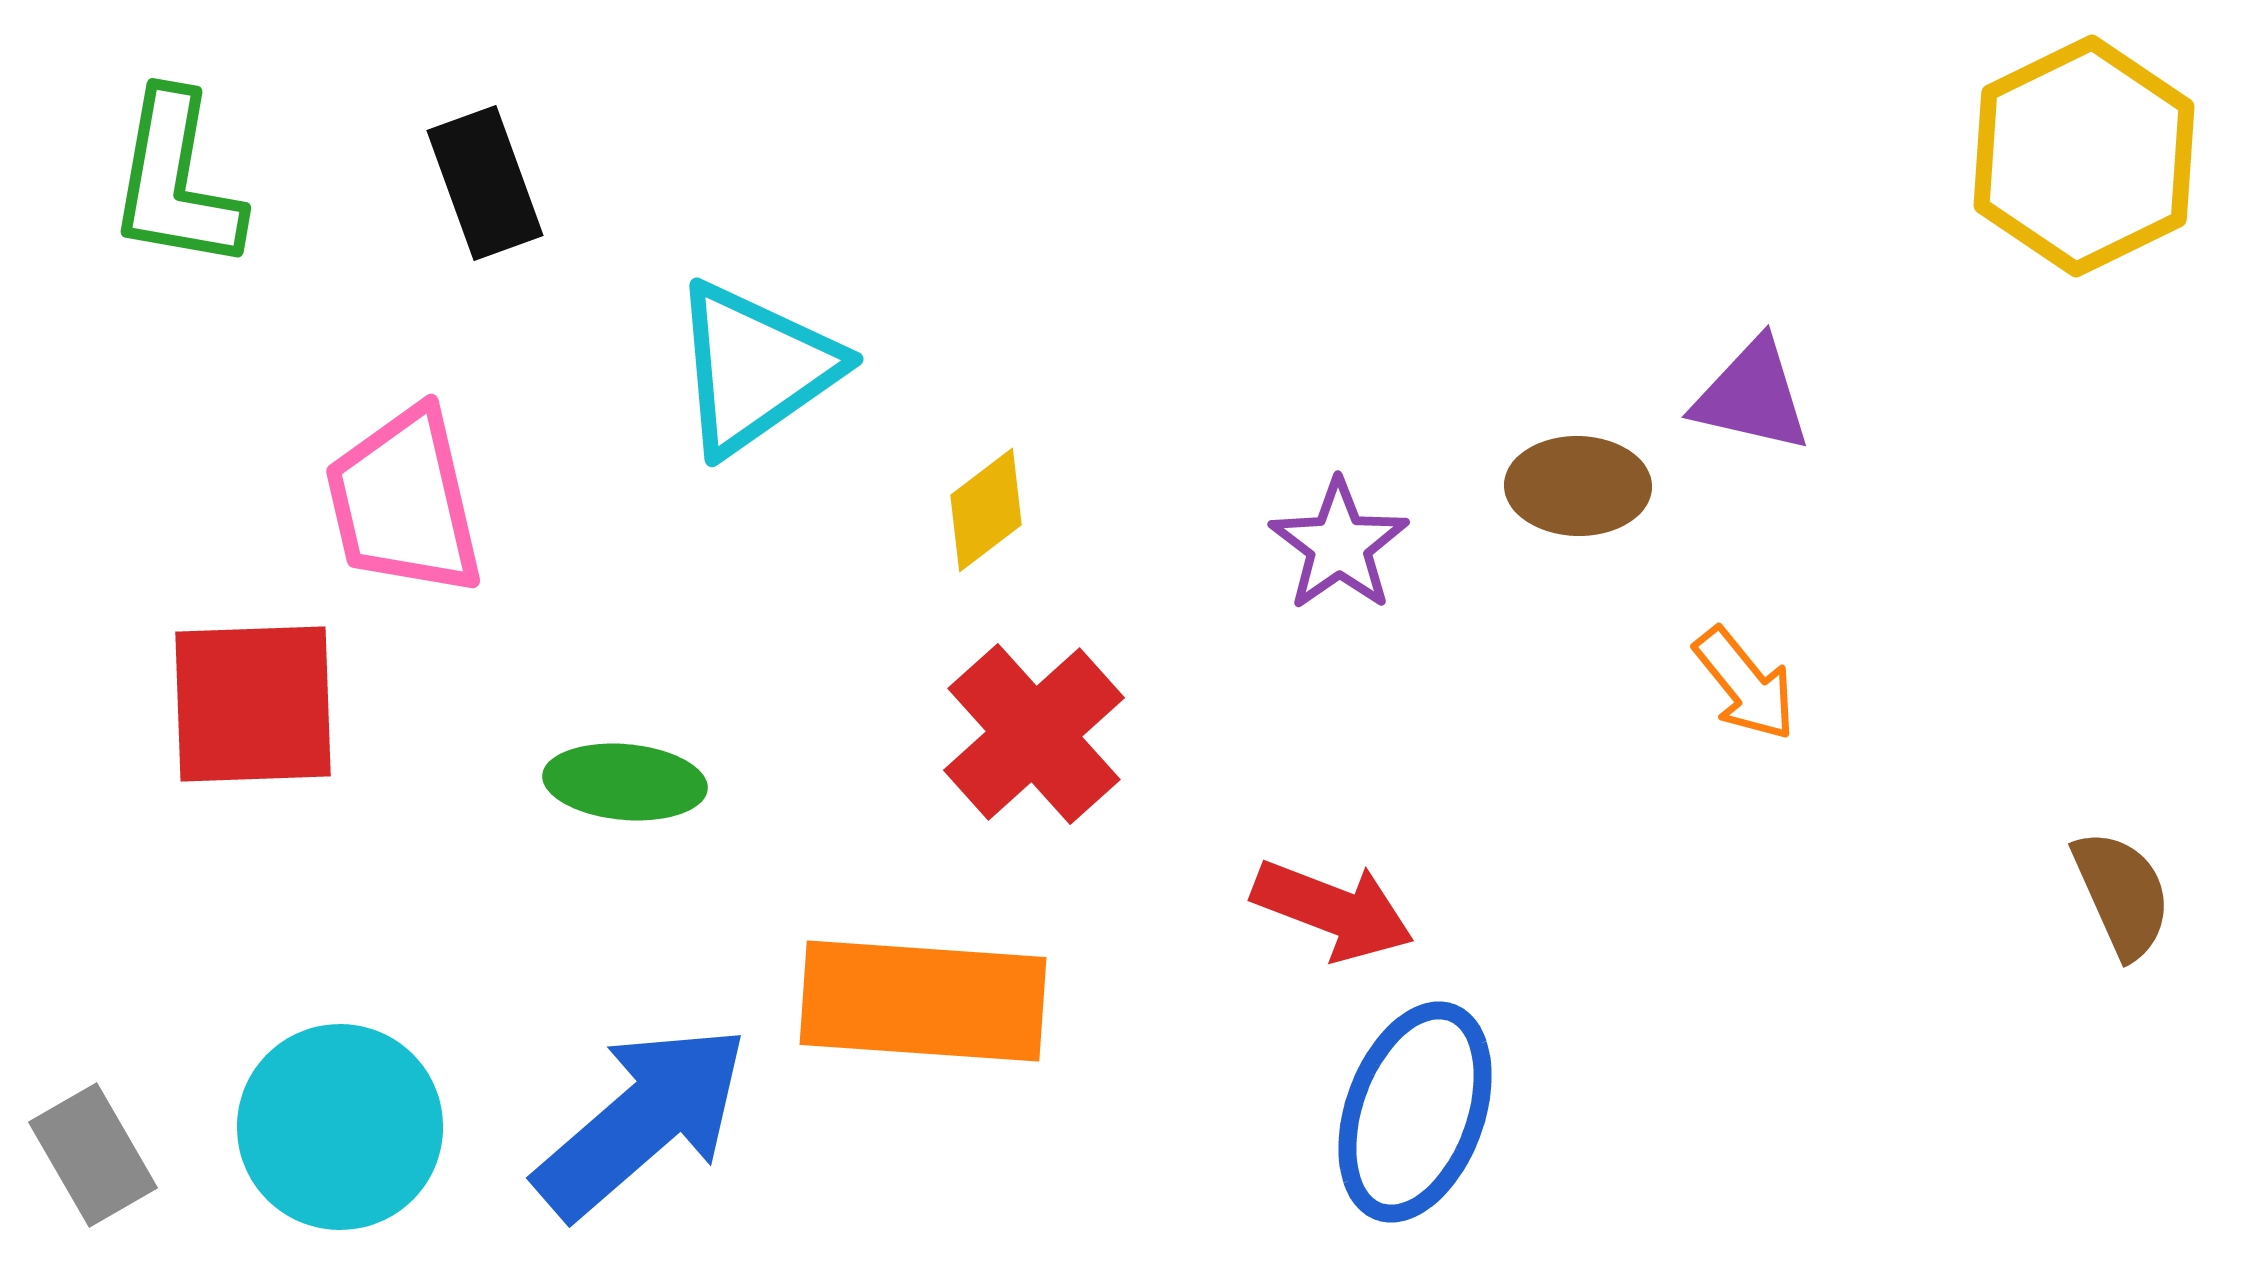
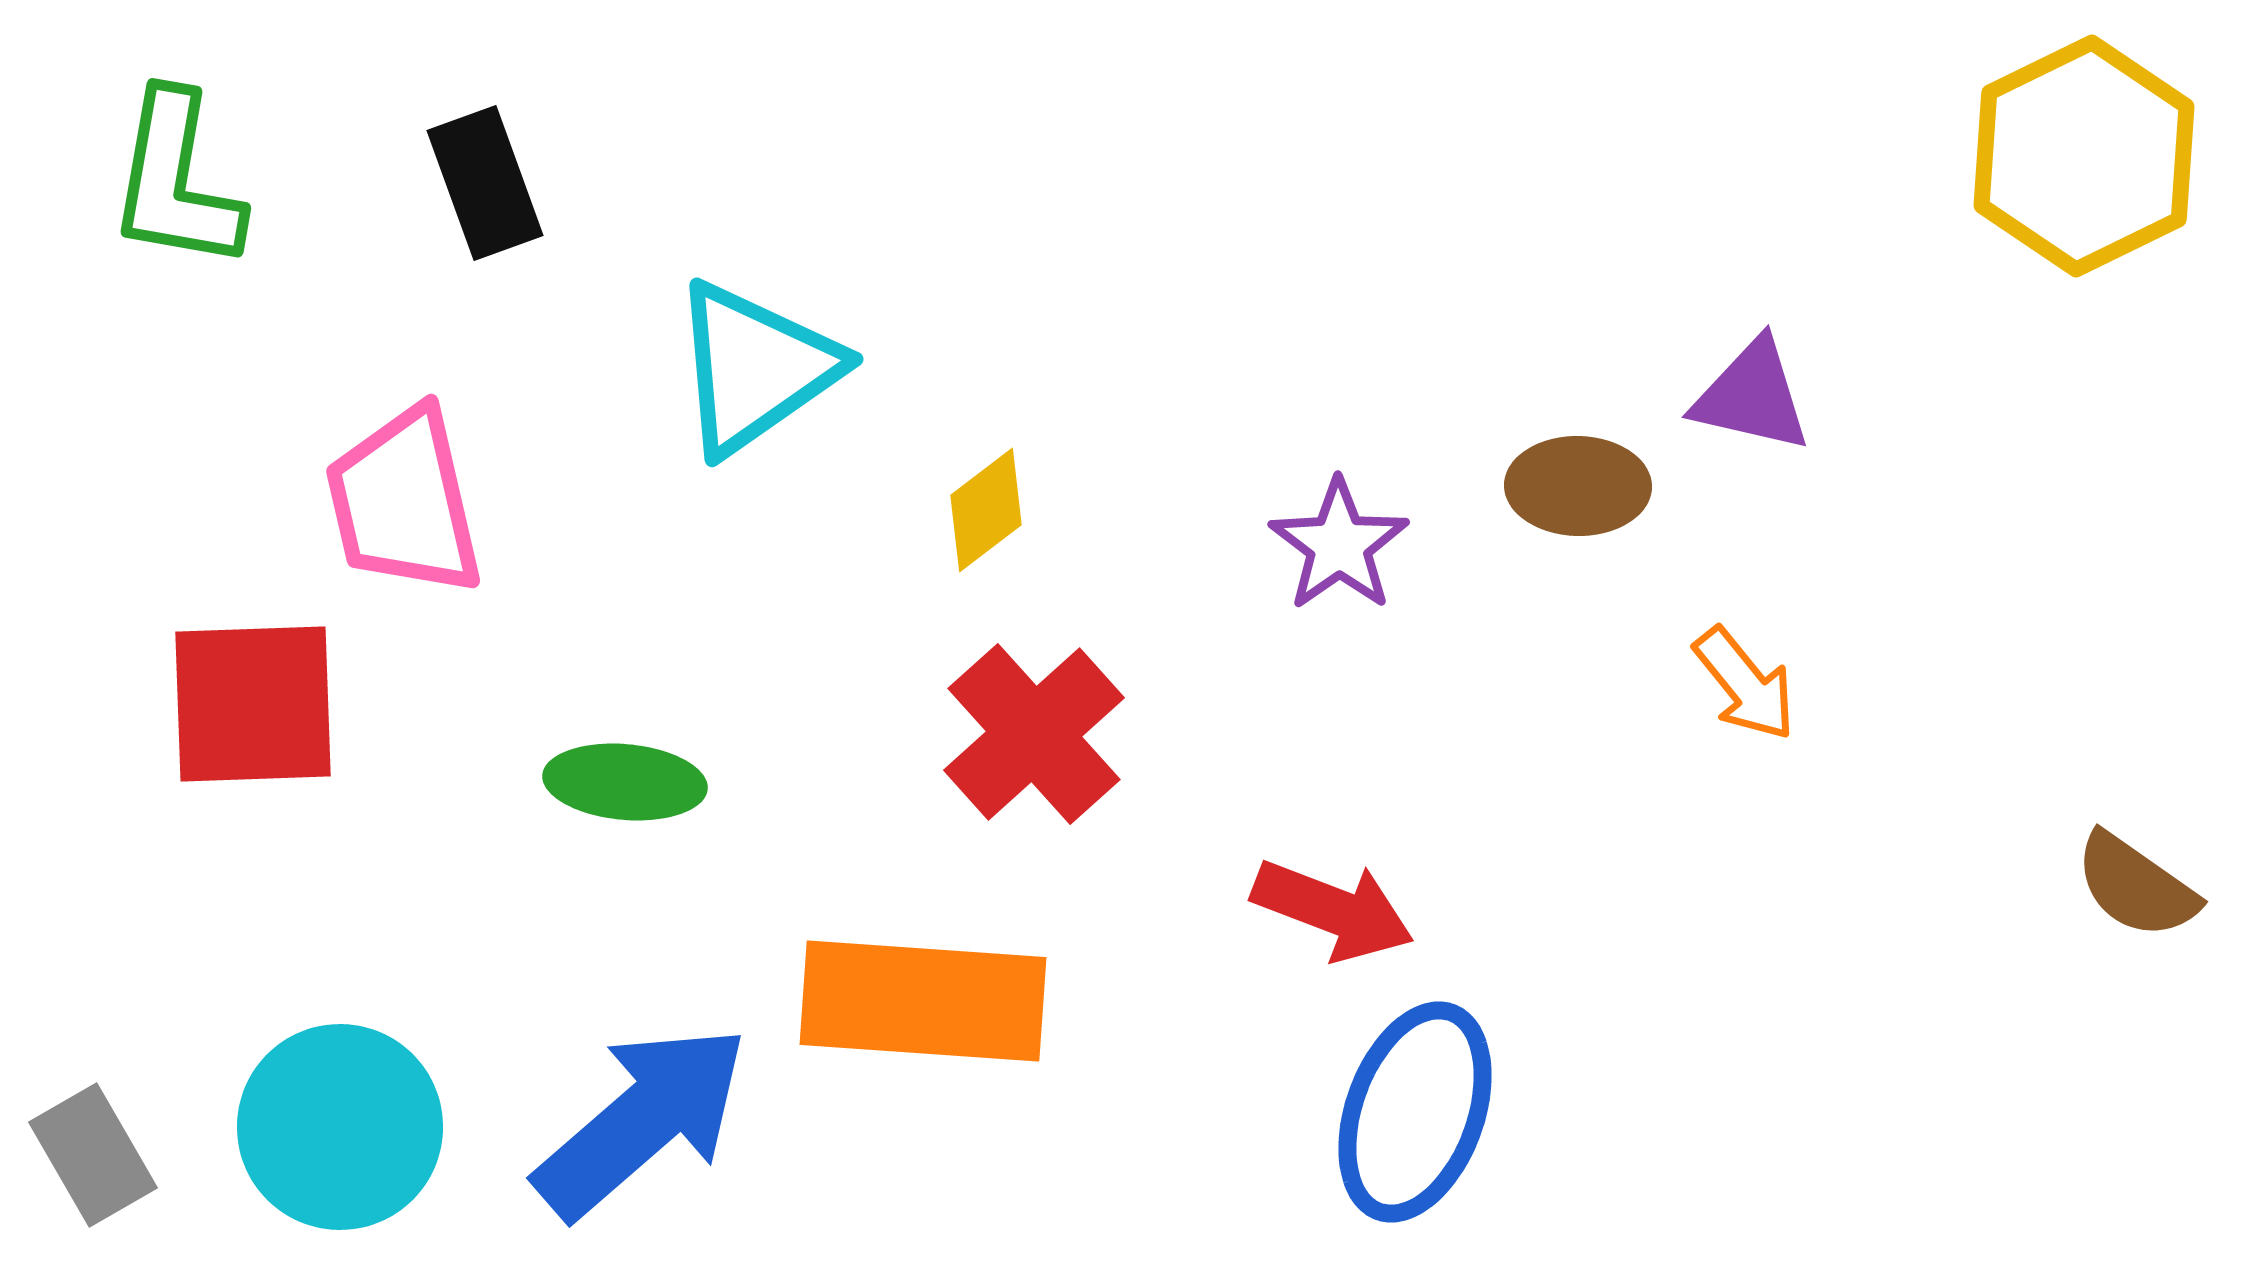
brown semicircle: moved 14 px right, 8 px up; rotated 149 degrees clockwise
